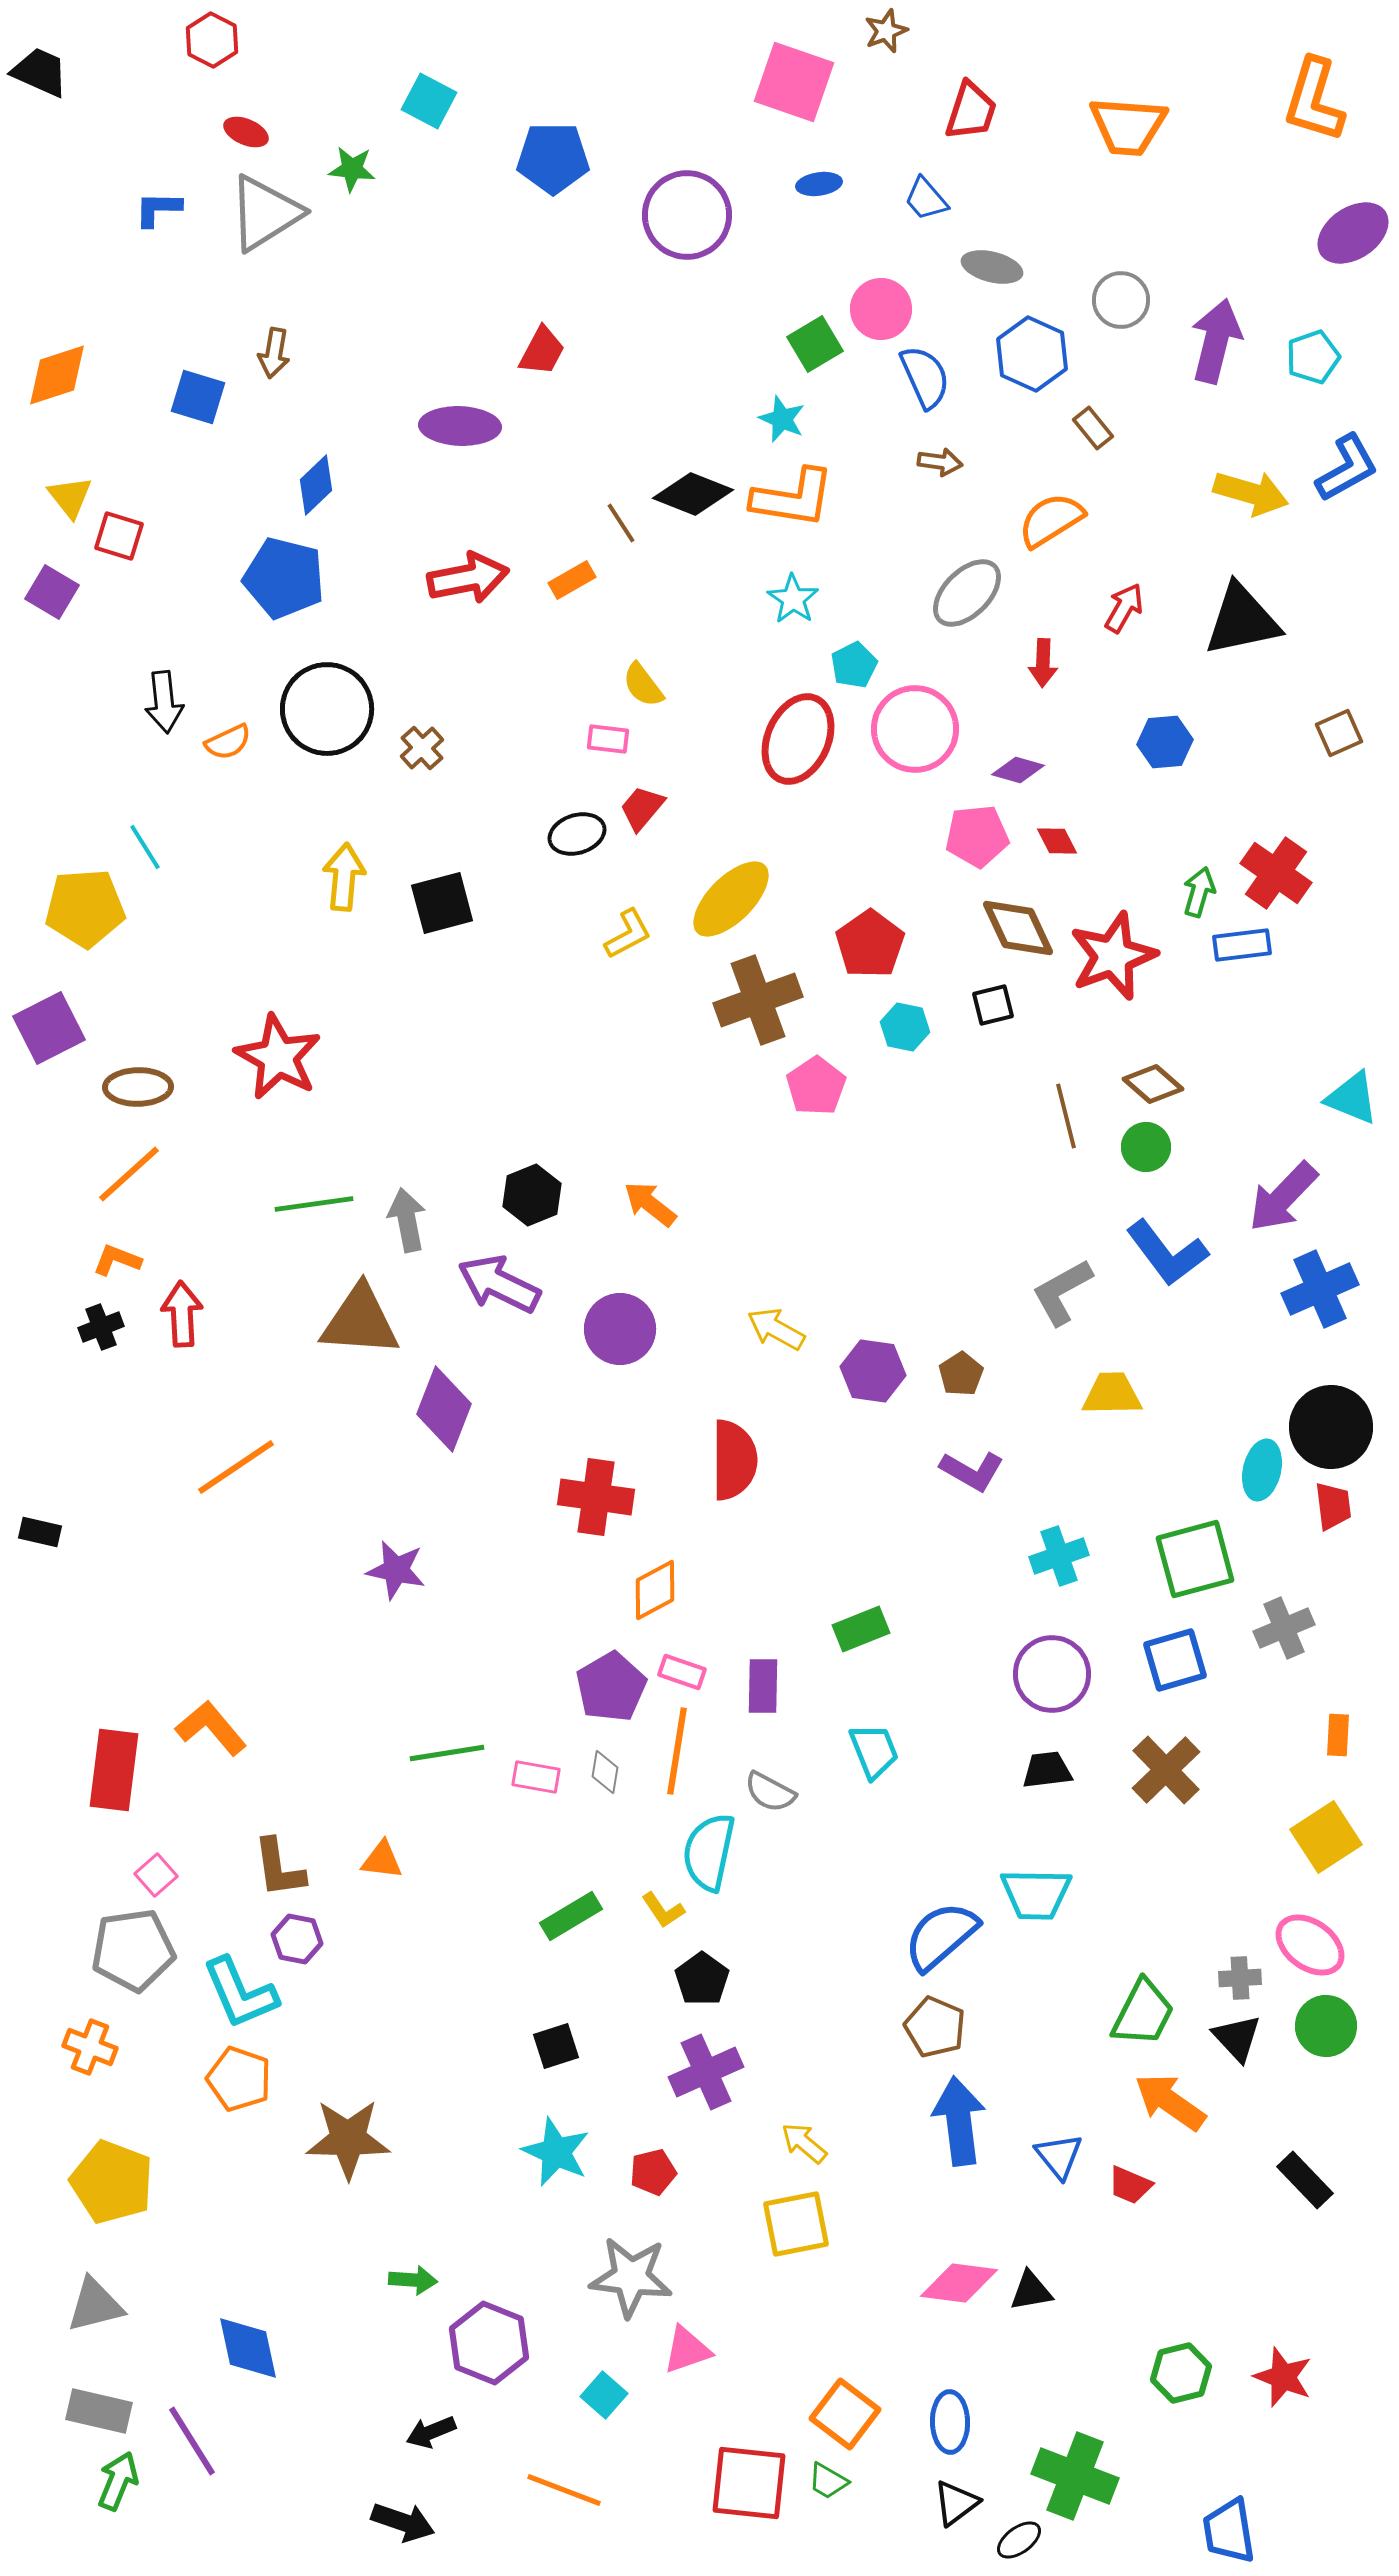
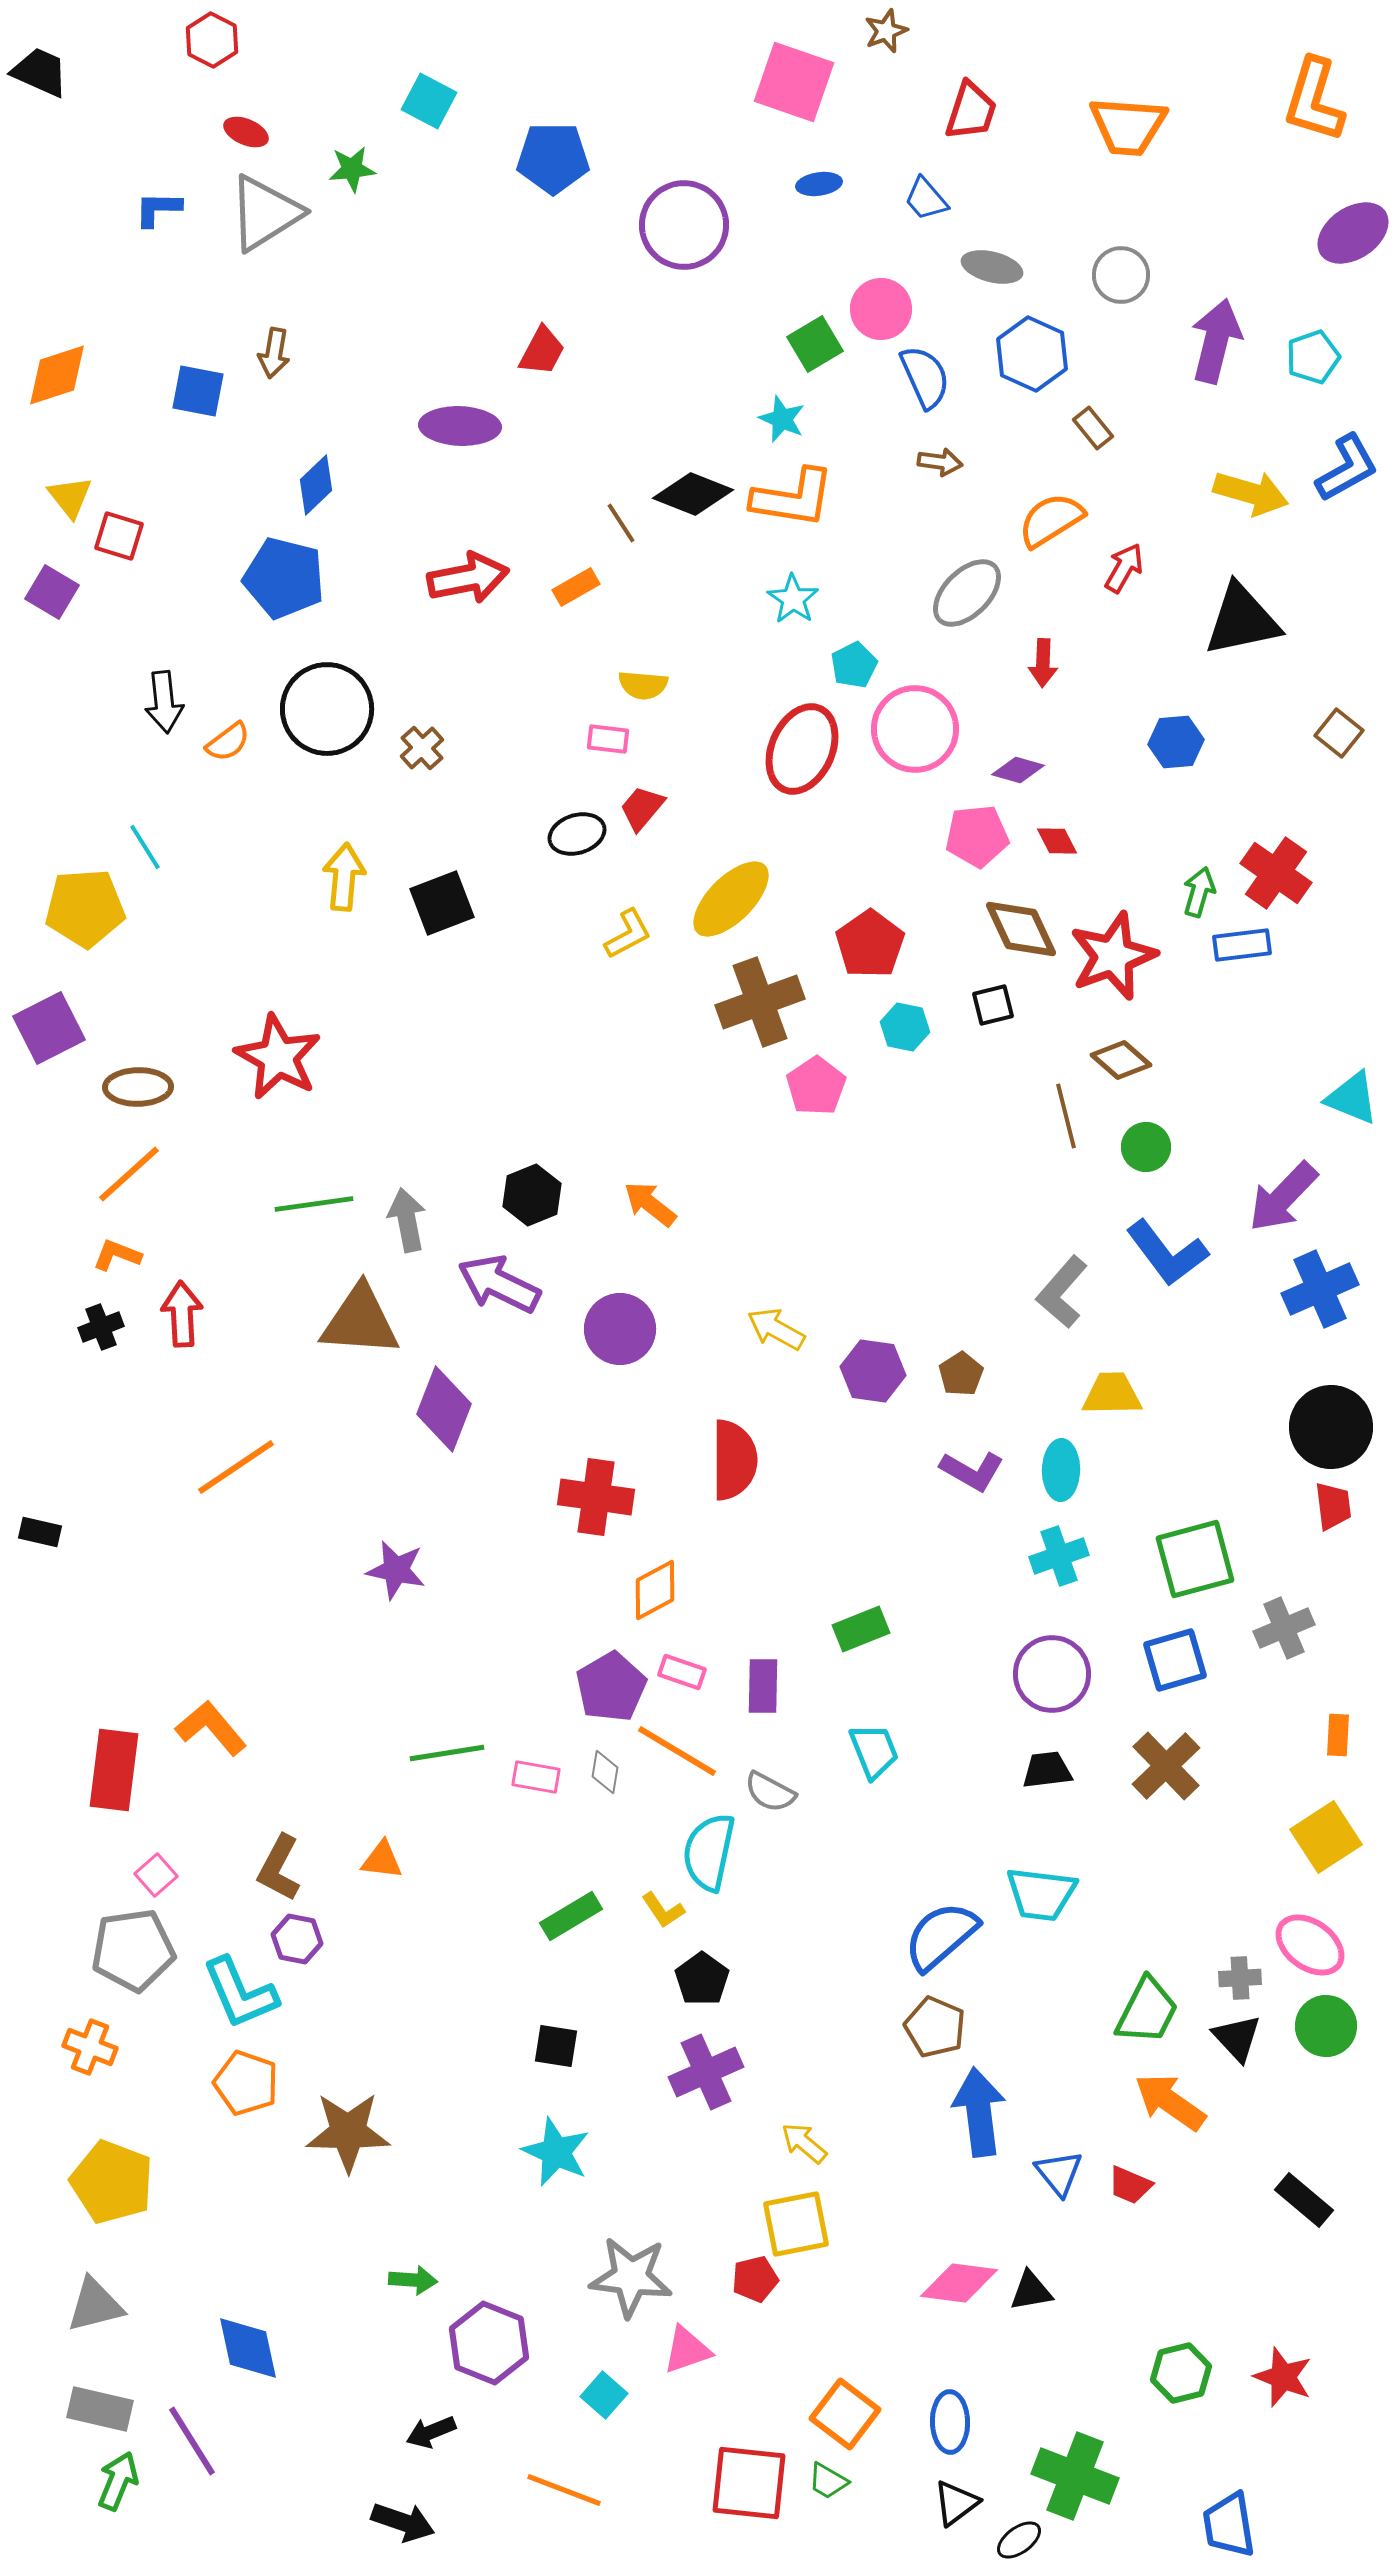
green star at (352, 169): rotated 12 degrees counterclockwise
purple circle at (687, 215): moved 3 px left, 10 px down
gray circle at (1121, 300): moved 25 px up
blue square at (198, 397): moved 6 px up; rotated 6 degrees counterclockwise
orange rectangle at (572, 580): moved 4 px right, 7 px down
red arrow at (1124, 608): moved 40 px up
yellow semicircle at (643, 685): rotated 48 degrees counterclockwise
brown square at (1339, 733): rotated 27 degrees counterclockwise
red ellipse at (798, 739): moved 4 px right, 10 px down
orange semicircle at (228, 742): rotated 12 degrees counterclockwise
blue hexagon at (1165, 742): moved 11 px right
black square at (442, 903): rotated 6 degrees counterclockwise
brown diamond at (1018, 928): moved 3 px right, 1 px down
brown cross at (758, 1000): moved 2 px right, 2 px down
brown diamond at (1153, 1084): moved 32 px left, 24 px up
orange L-shape at (117, 1260): moved 5 px up
gray L-shape at (1062, 1292): rotated 20 degrees counterclockwise
cyan ellipse at (1262, 1470): moved 201 px left; rotated 12 degrees counterclockwise
orange line at (677, 1751): rotated 68 degrees counterclockwise
brown cross at (1166, 1770): moved 4 px up
brown L-shape at (279, 1868): rotated 36 degrees clockwise
cyan trapezoid at (1036, 1894): moved 5 px right; rotated 6 degrees clockwise
green trapezoid at (1143, 2013): moved 4 px right, 2 px up
black square at (556, 2046): rotated 27 degrees clockwise
orange pentagon at (239, 2079): moved 7 px right, 4 px down
blue arrow at (959, 2121): moved 20 px right, 9 px up
brown star at (348, 2139): moved 7 px up
blue triangle at (1059, 2156): moved 17 px down
red pentagon at (653, 2172): moved 102 px right, 107 px down
black rectangle at (1305, 2180): moved 1 px left, 20 px down; rotated 6 degrees counterclockwise
gray rectangle at (99, 2411): moved 1 px right, 2 px up
blue trapezoid at (1229, 2531): moved 6 px up
